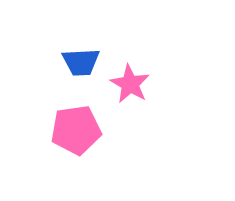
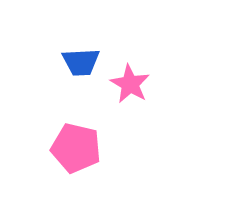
pink pentagon: moved 18 px down; rotated 21 degrees clockwise
